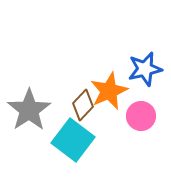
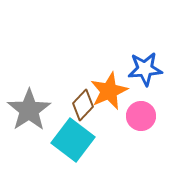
blue star: rotated 8 degrees clockwise
